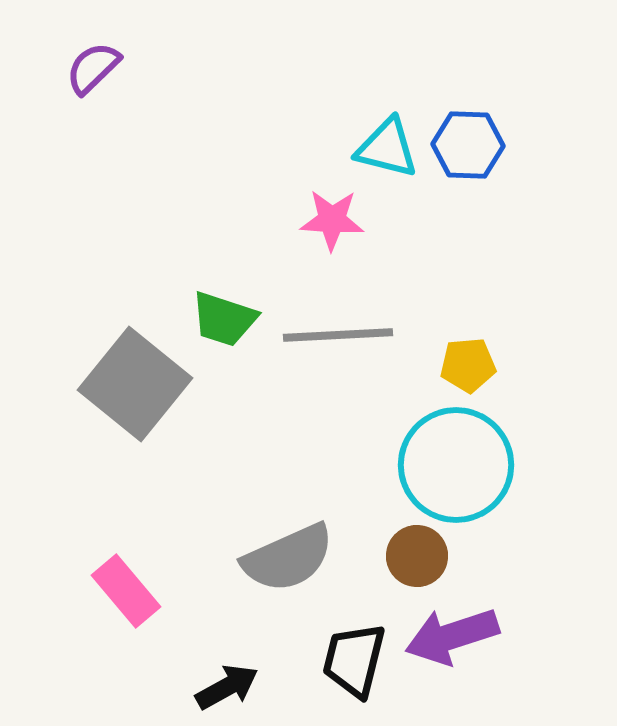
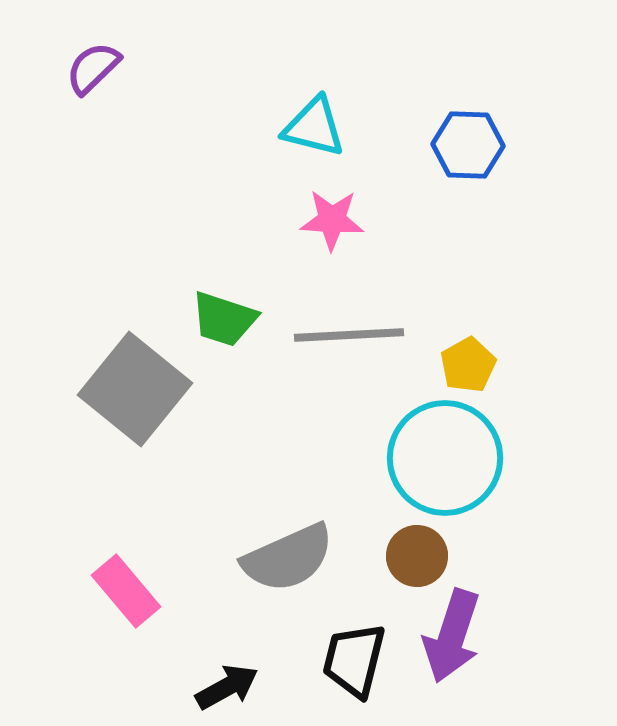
cyan triangle: moved 73 px left, 21 px up
gray line: moved 11 px right
yellow pentagon: rotated 24 degrees counterclockwise
gray square: moved 5 px down
cyan circle: moved 11 px left, 7 px up
purple arrow: rotated 54 degrees counterclockwise
